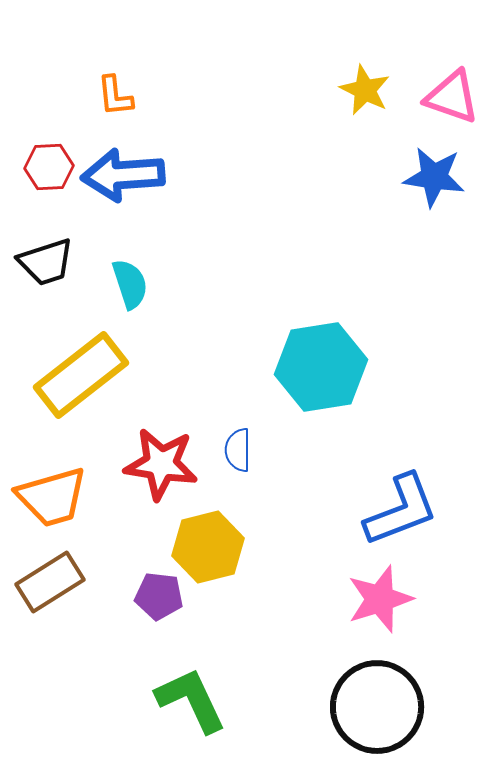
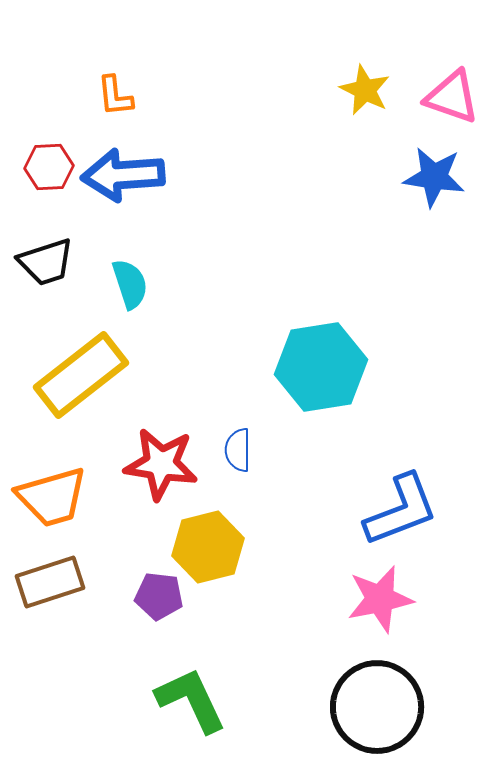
brown rectangle: rotated 14 degrees clockwise
pink star: rotated 6 degrees clockwise
